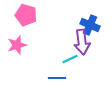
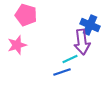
blue line: moved 5 px right, 6 px up; rotated 18 degrees counterclockwise
